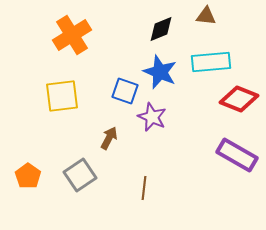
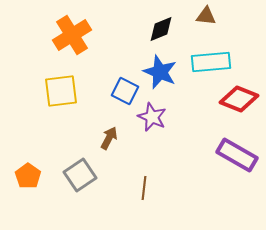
blue square: rotated 8 degrees clockwise
yellow square: moved 1 px left, 5 px up
